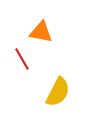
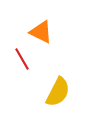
orange triangle: rotated 15 degrees clockwise
